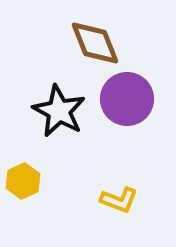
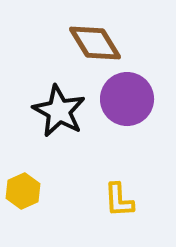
brown diamond: rotated 10 degrees counterclockwise
yellow hexagon: moved 10 px down
yellow L-shape: rotated 66 degrees clockwise
